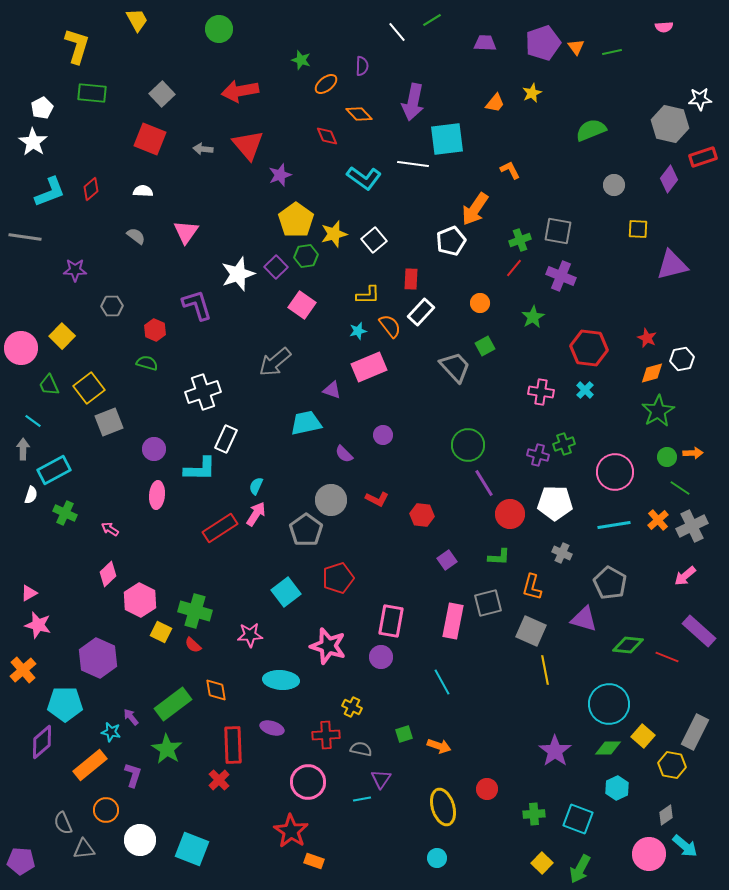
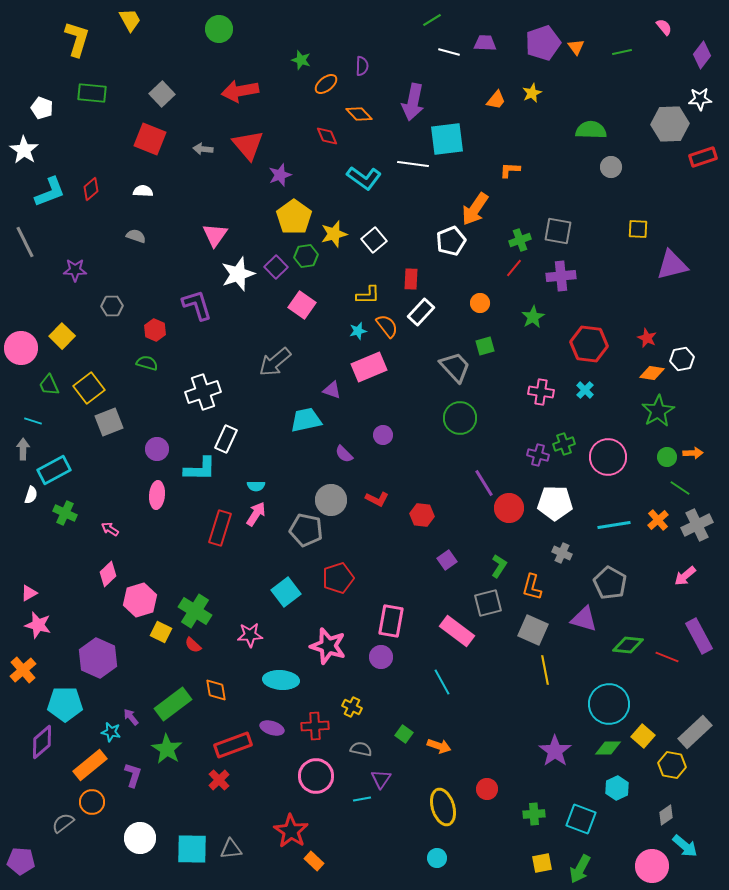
yellow trapezoid at (137, 20): moved 7 px left
pink semicircle at (664, 27): rotated 126 degrees counterclockwise
white line at (397, 32): moved 52 px right, 20 px down; rotated 35 degrees counterclockwise
yellow L-shape at (77, 46): moved 7 px up
green line at (612, 52): moved 10 px right
orange trapezoid at (495, 103): moved 1 px right, 3 px up
white pentagon at (42, 108): rotated 25 degrees counterclockwise
gray hexagon at (670, 124): rotated 15 degrees counterclockwise
green semicircle at (591, 130): rotated 24 degrees clockwise
white star at (33, 142): moved 9 px left, 8 px down
orange L-shape at (510, 170): rotated 60 degrees counterclockwise
purple diamond at (669, 179): moved 33 px right, 124 px up
gray circle at (614, 185): moved 3 px left, 18 px up
yellow pentagon at (296, 220): moved 2 px left, 3 px up
pink triangle at (186, 232): moved 29 px right, 3 px down
gray semicircle at (136, 236): rotated 18 degrees counterclockwise
gray line at (25, 237): moved 5 px down; rotated 56 degrees clockwise
purple cross at (561, 276): rotated 28 degrees counterclockwise
orange semicircle at (390, 326): moved 3 px left
green square at (485, 346): rotated 12 degrees clockwise
red hexagon at (589, 348): moved 4 px up
orange diamond at (652, 373): rotated 25 degrees clockwise
cyan line at (33, 421): rotated 18 degrees counterclockwise
cyan trapezoid at (306, 423): moved 3 px up
green circle at (468, 445): moved 8 px left, 27 px up
purple circle at (154, 449): moved 3 px right
pink circle at (615, 472): moved 7 px left, 15 px up
cyan semicircle at (256, 486): rotated 114 degrees counterclockwise
red circle at (510, 514): moved 1 px left, 6 px up
gray cross at (692, 526): moved 5 px right, 1 px up
red rectangle at (220, 528): rotated 40 degrees counterclockwise
gray pentagon at (306, 530): rotated 24 degrees counterclockwise
green L-shape at (499, 557): moved 9 px down; rotated 60 degrees counterclockwise
pink hexagon at (140, 600): rotated 16 degrees clockwise
green cross at (195, 611): rotated 16 degrees clockwise
pink rectangle at (453, 621): moved 4 px right, 10 px down; rotated 64 degrees counterclockwise
gray square at (531, 631): moved 2 px right, 1 px up
purple rectangle at (699, 631): moved 5 px down; rotated 20 degrees clockwise
gray rectangle at (695, 732): rotated 20 degrees clockwise
green square at (404, 734): rotated 36 degrees counterclockwise
red cross at (326, 735): moved 11 px left, 9 px up
red rectangle at (233, 745): rotated 72 degrees clockwise
pink circle at (308, 782): moved 8 px right, 6 px up
orange circle at (106, 810): moved 14 px left, 8 px up
cyan square at (578, 819): moved 3 px right
gray semicircle at (63, 823): rotated 75 degrees clockwise
white circle at (140, 840): moved 2 px up
gray triangle at (84, 849): moved 147 px right
cyan square at (192, 849): rotated 20 degrees counterclockwise
pink circle at (649, 854): moved 3 px right, 12 px down
orange rectangle at (314, 861): rotated 24 degrees clockwise
yellow square at (542, 863): rotated 35 degrees clockwise
